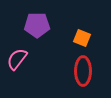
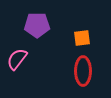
orange square: rotated 30 degrees counterclockwise
